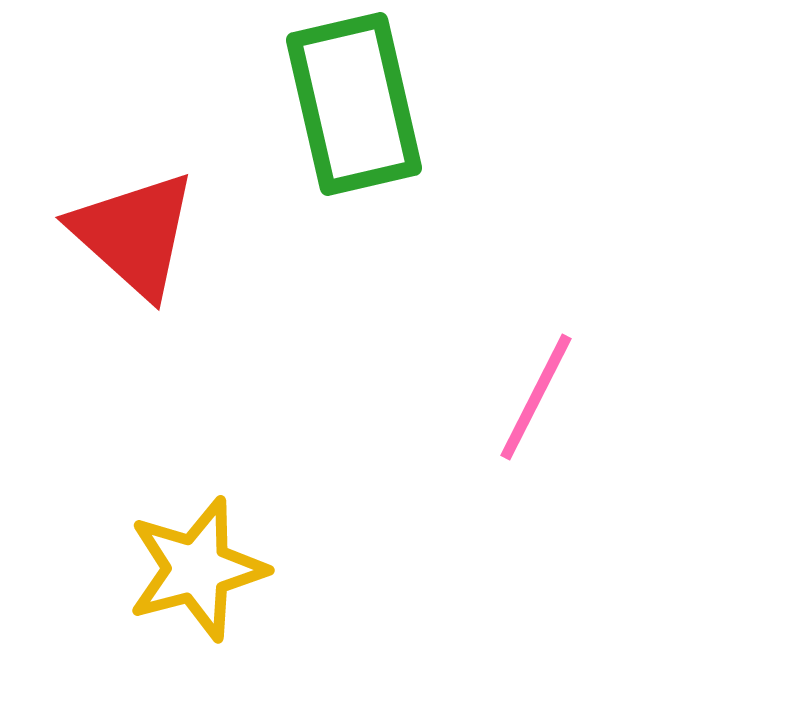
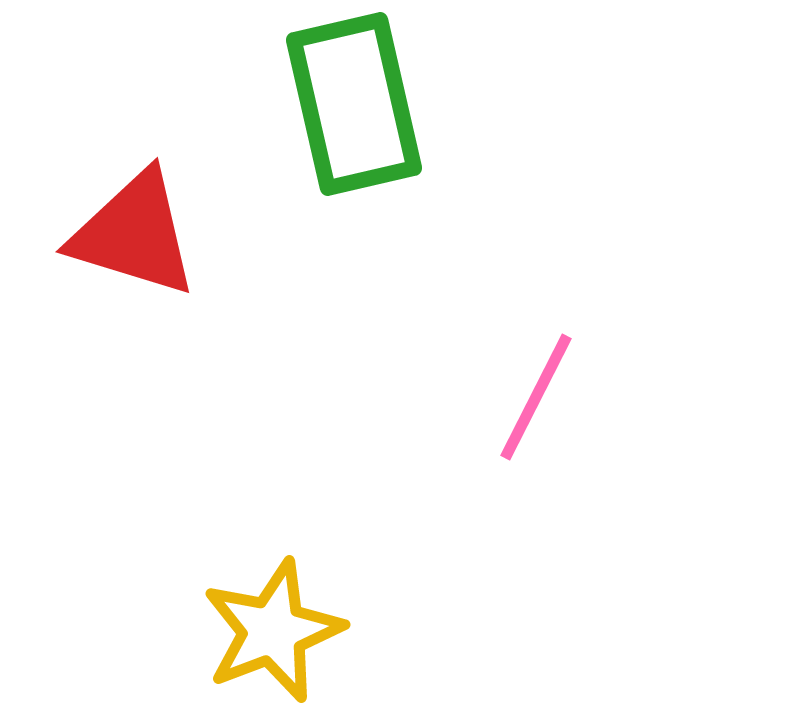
red triangle: rotated 25 degrees counterclockwise
yellow star: moved 76 px right, 62 px down; rotated 6 degrees counterclockwise
